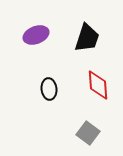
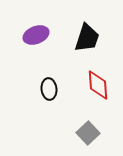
gray square: rotated 10 degrees clockwise
